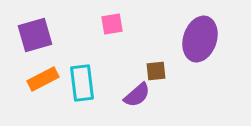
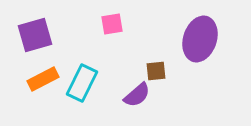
cyan rectangle: rotated 33 degrees clockwise
